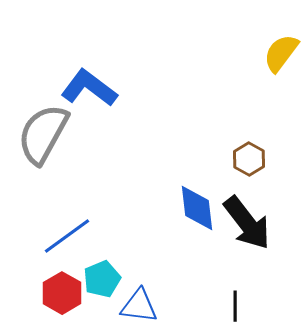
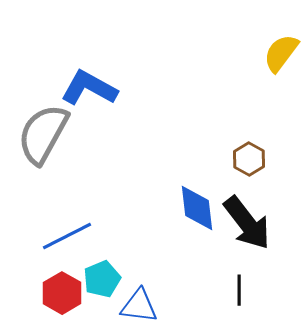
blue L-shape: rotated 8 degrees counterclockwise
blue line: rotated 9 degrees clockwise
black line: moved 4 px right, 16 px up
